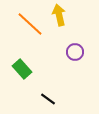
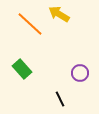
yellow arrow: moved 1 px up; rotated 45 degrees counterclockwise
purple circle: moved 5 px right, 21 px down
black line: moved 12 px right; rotated 28 degrees clockwise
